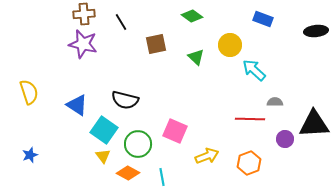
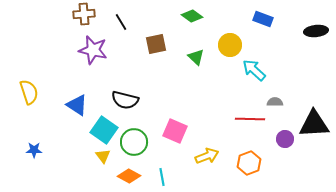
purple star: moved 10 px right, 6 px down
green circle: moved 4 px left, 2 px up
blue star: moved 4 px right, 5 px up; rotated 21 degrees clockwise
orange diamond: moved 1 px right, 3 px down
